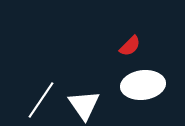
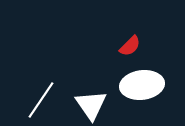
white ellipse: moved 1 px left
white triangle: moved 7 px right
